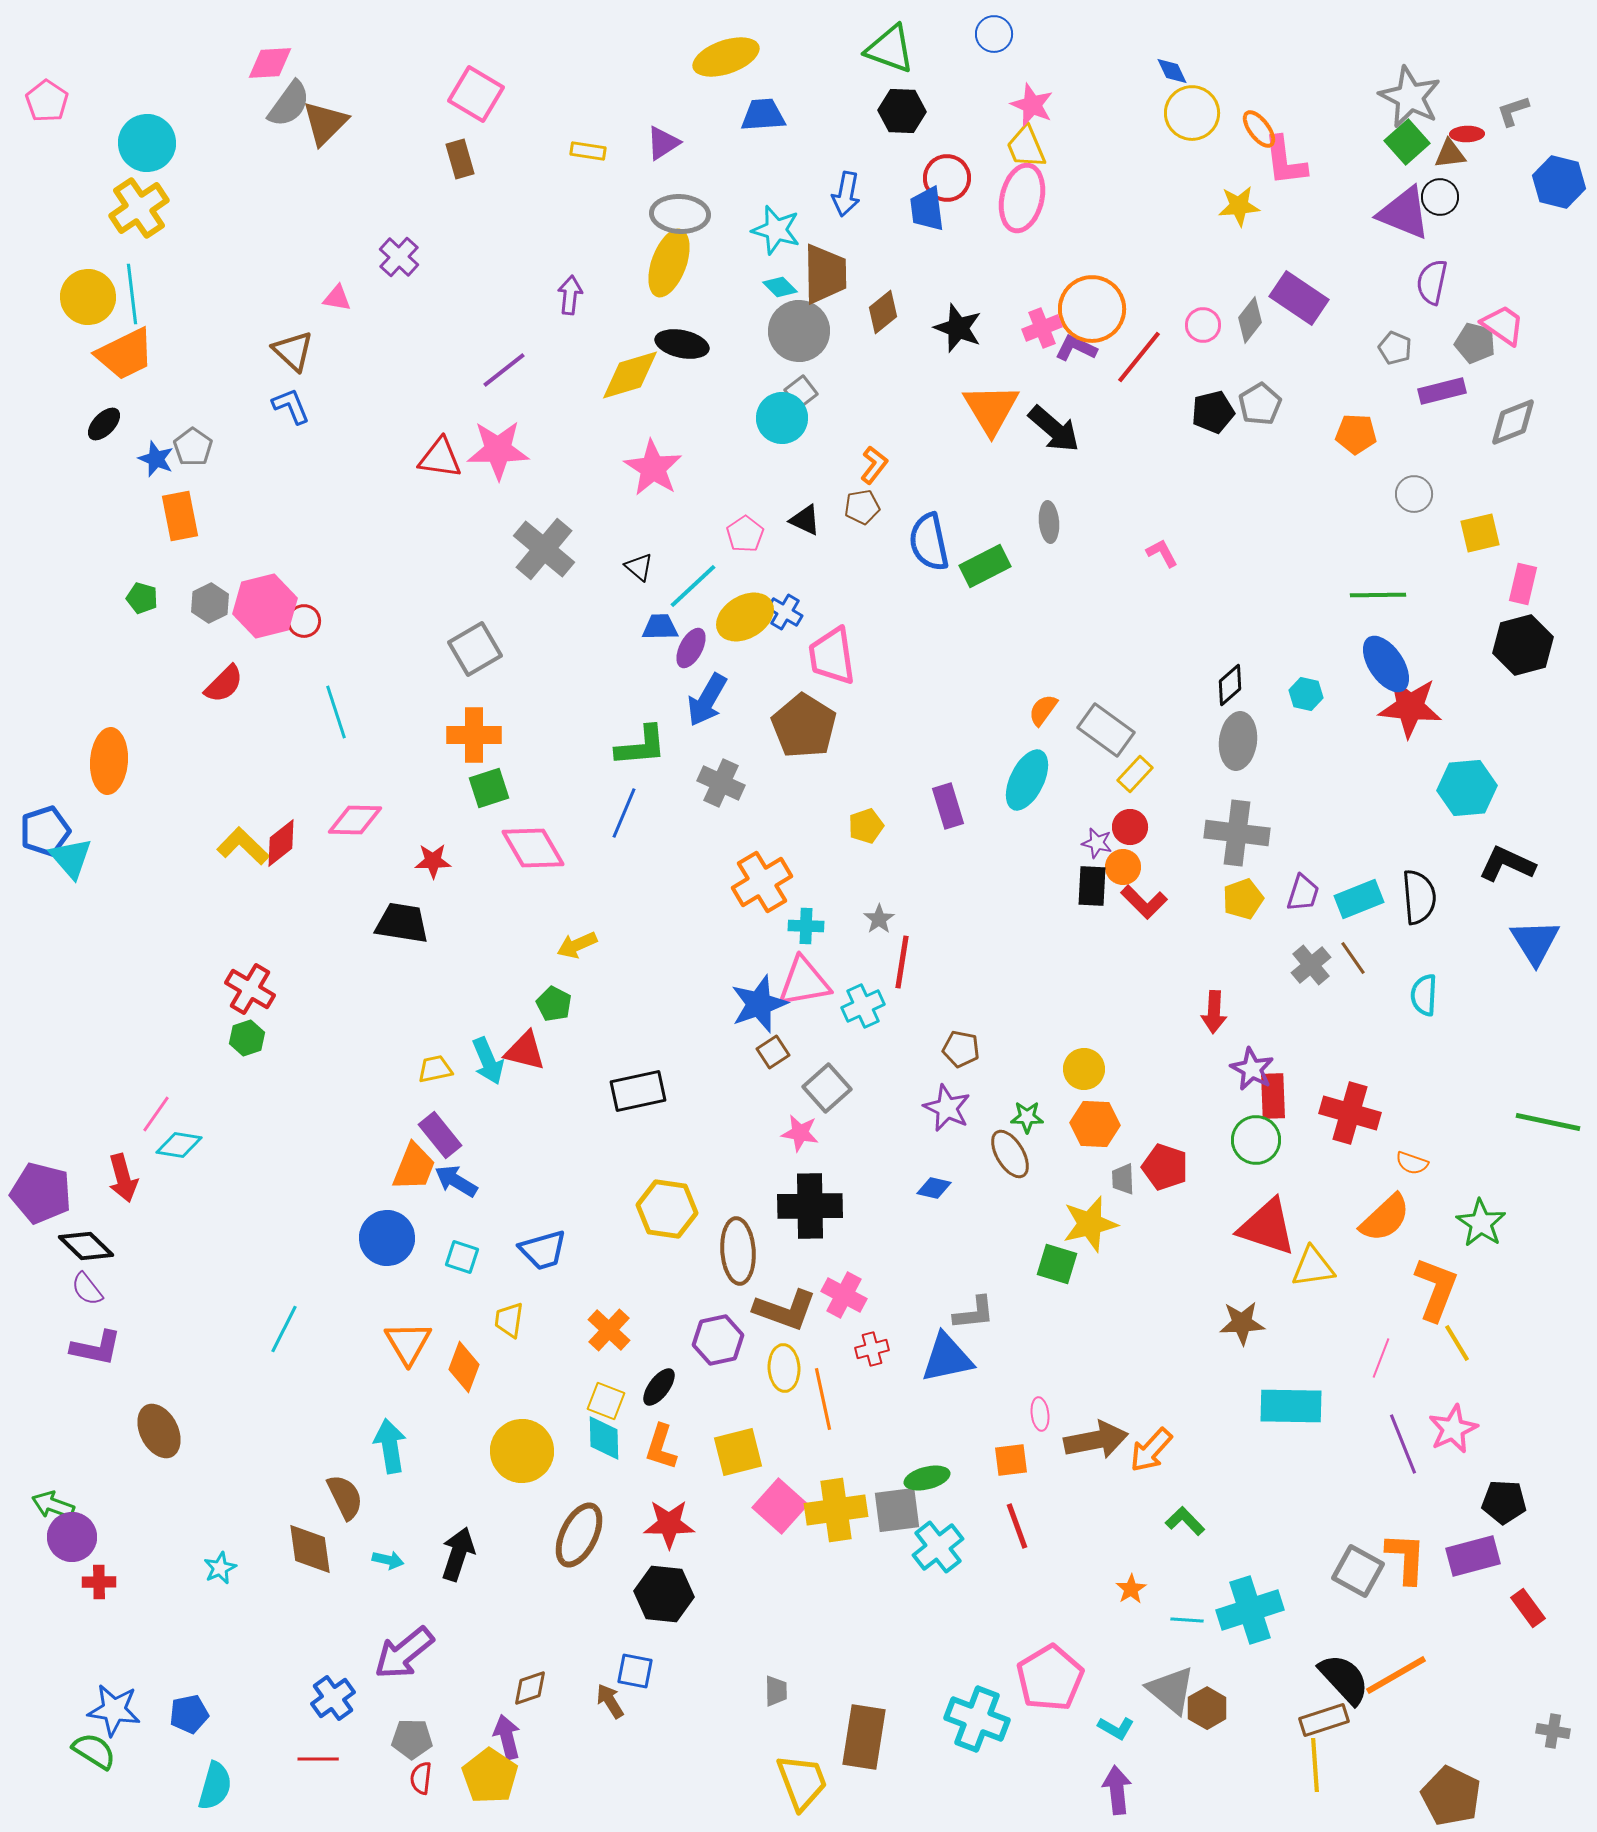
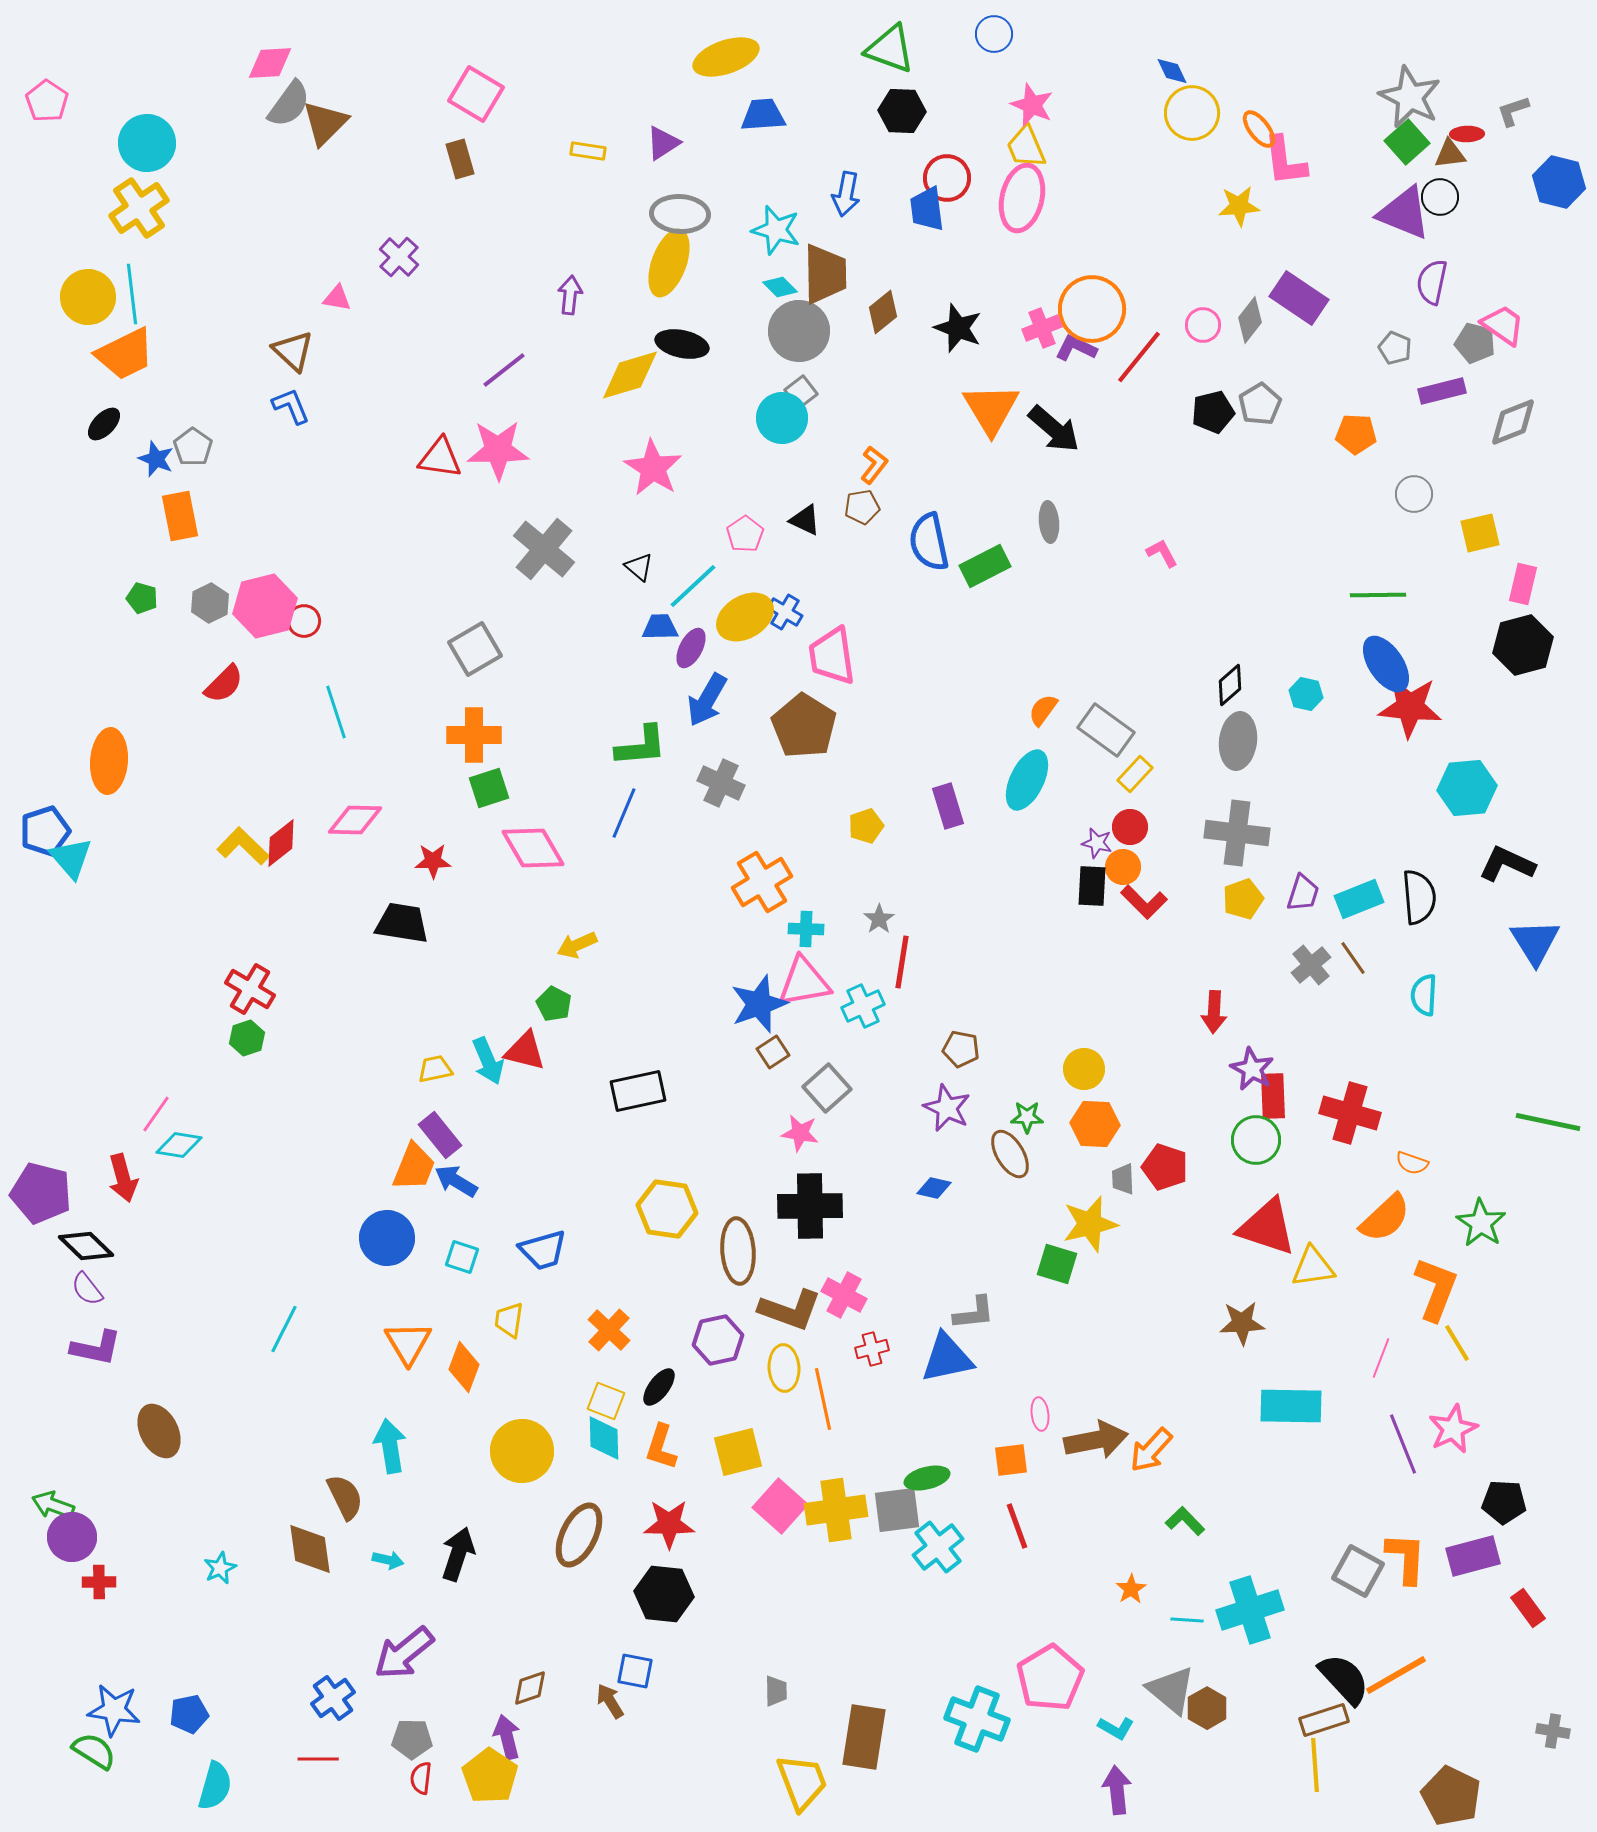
cyan cross at (806, 926): moved 3 px down
brown L-shape at (785, 1310): moved 5 px right
